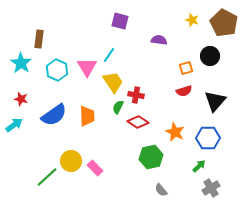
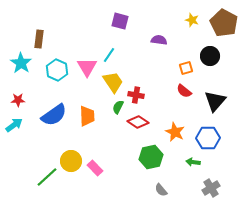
red semicircle: rotated 56 degrees clockwise
red star: moved 3 px left, 1 px down; rotated 16 degrees counterclockwise
green arrow: moved 6 px left, 4 px up; rotated 128 degrees counterclockwise
